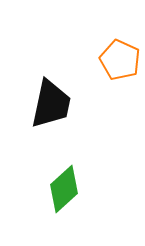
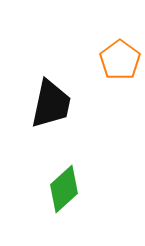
orange pentagon: rotated 12 degrees clockwise
